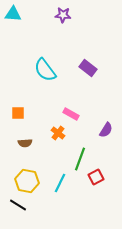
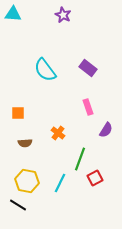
purple star: rotated 21 degrees clockwise
pink rectangle: moved 17 px right, 7 px up; rotated 42 degrees clockwise
red square: moved 1 px left, 1 px down
